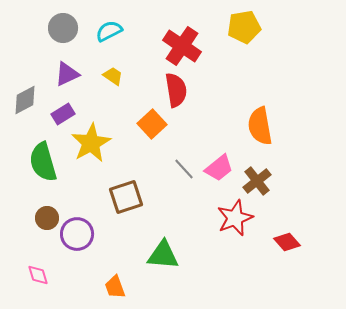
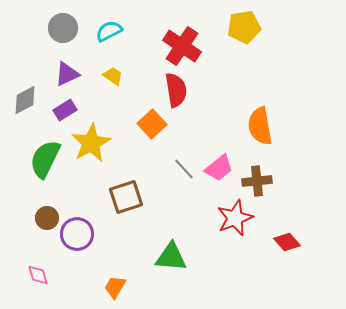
purple rectangle: moved 2 px right, 4 px up
green semicircle: moved 2 px right, 3 px up; rotated 42 degrees clockwise
brown cross: rotated 32 degrees clockwise
green triangle: moved 8 px right, 2 px down
orange trapezoid: rotated 50 degrees clockwise
